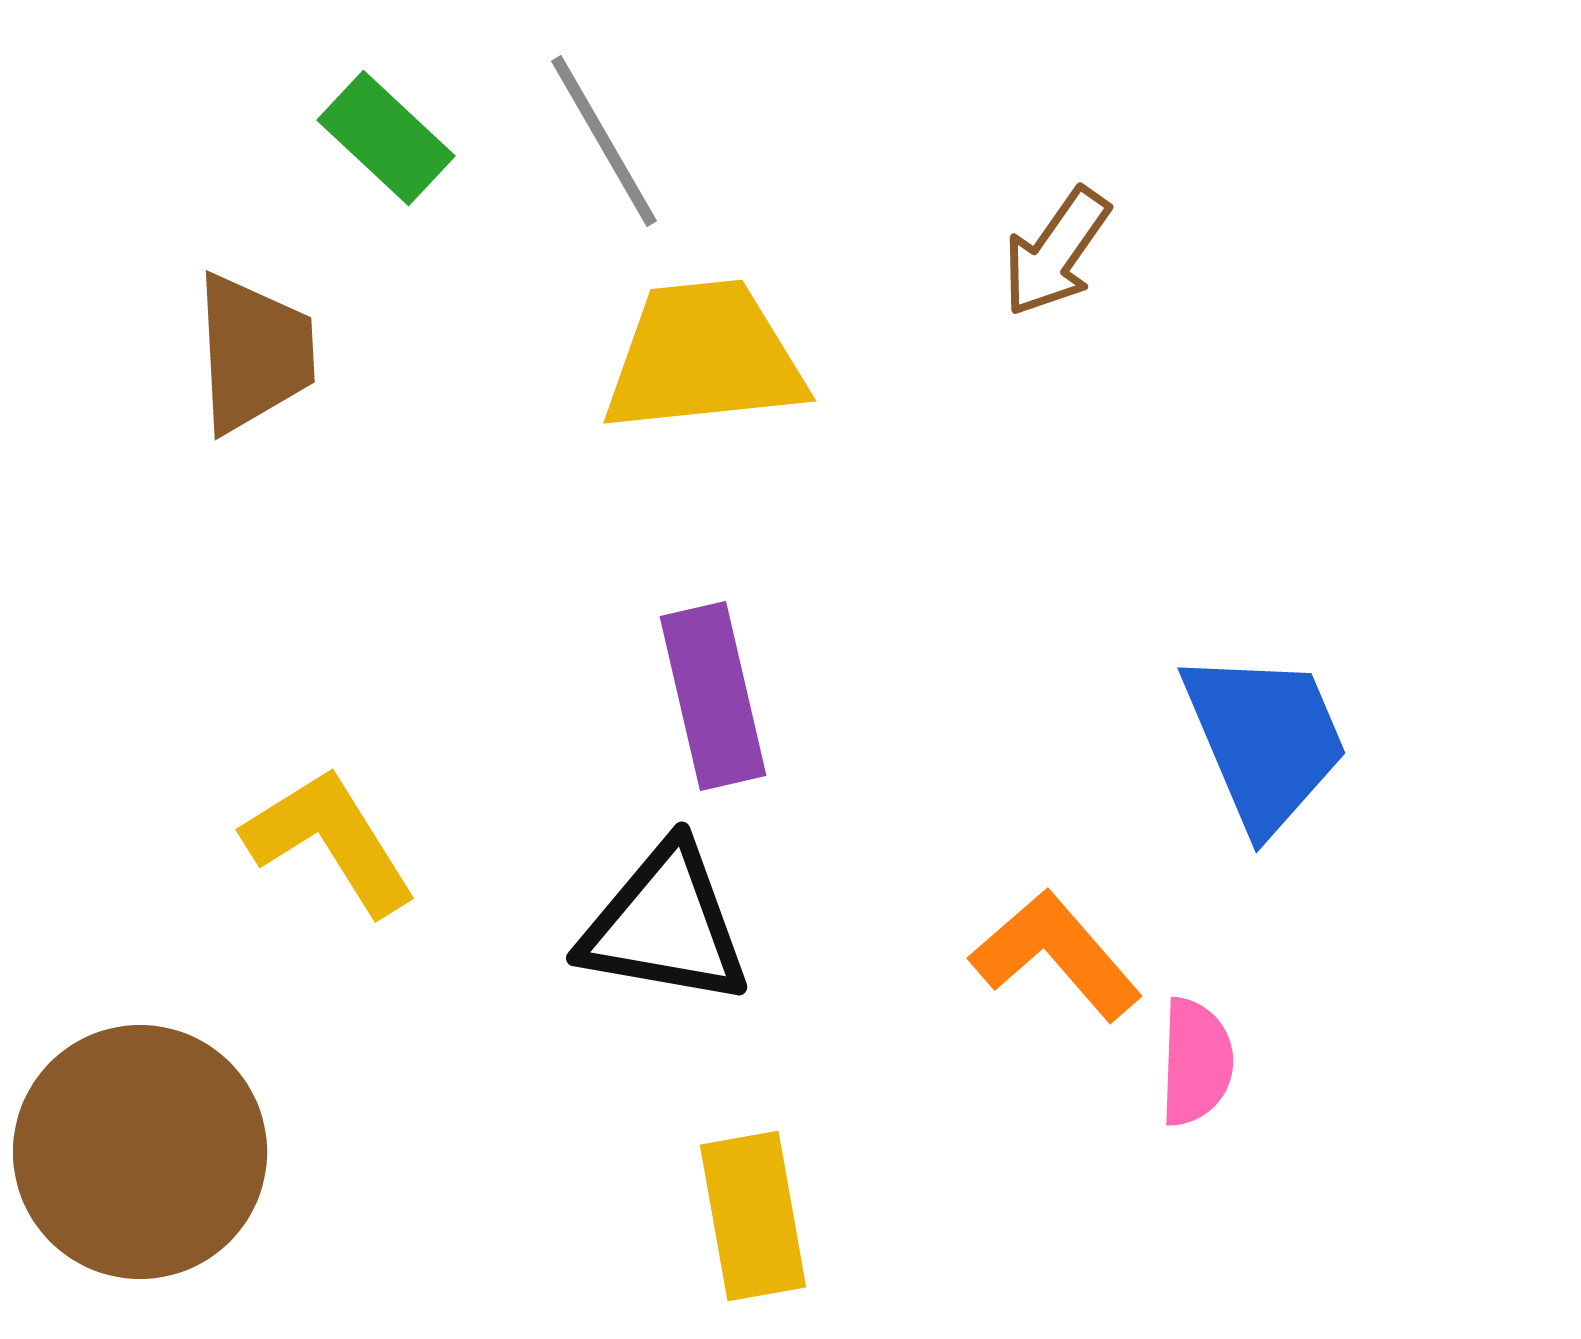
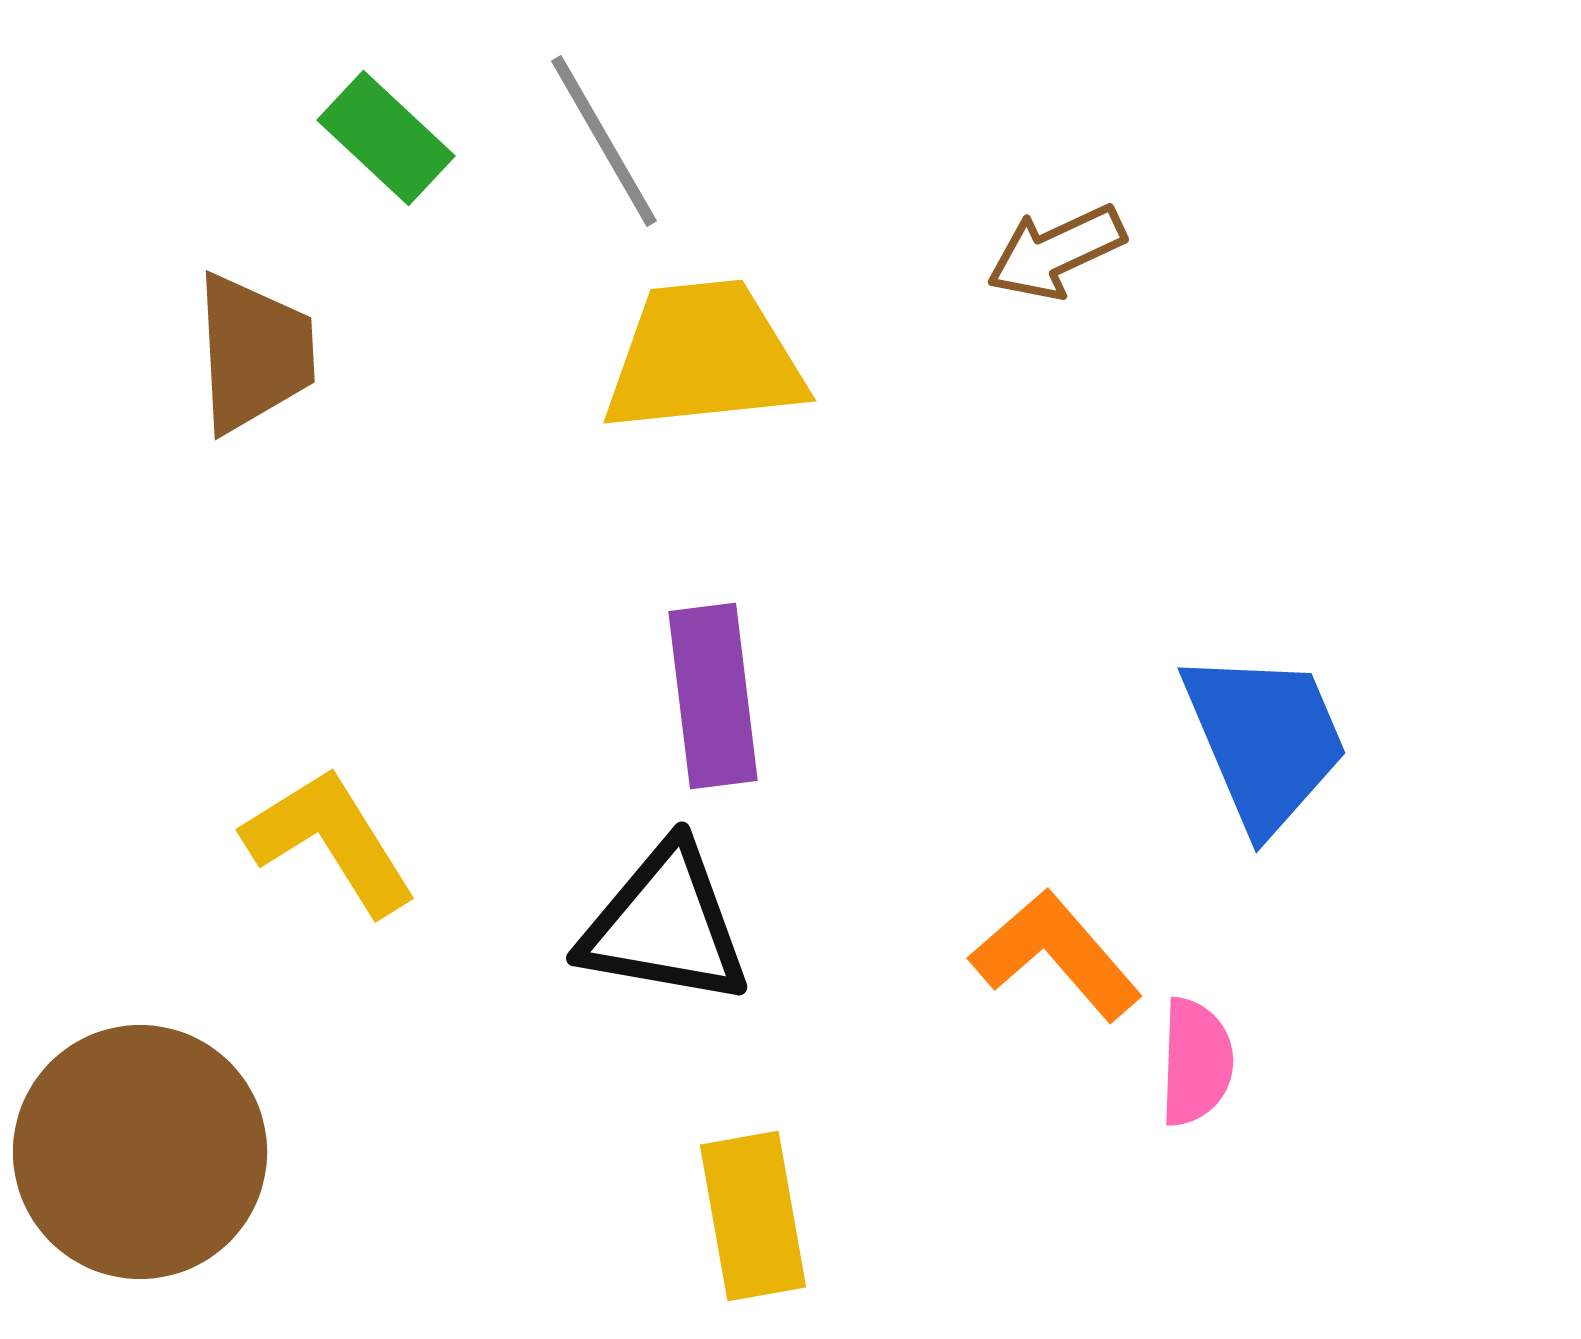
brown arrow: rotated 30 degrees clockwise
purple rectangle: rotated 6 degrees clockwise
